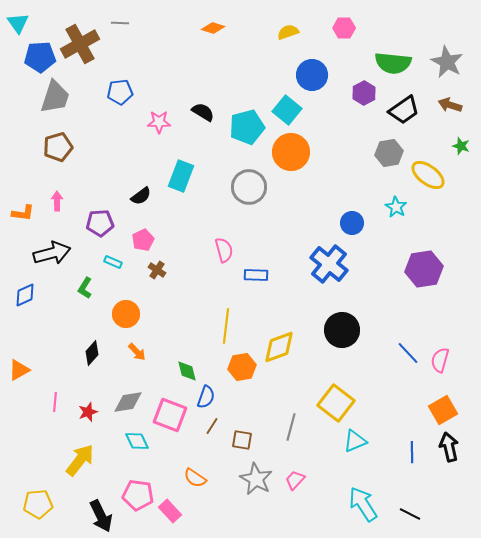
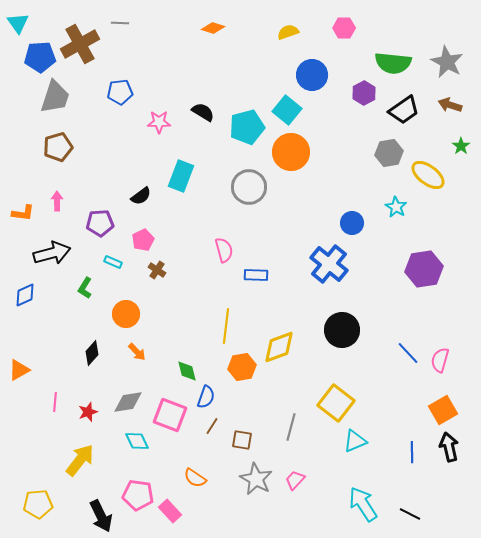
green star at (461, 146): rotated 18 degrees clockwise
